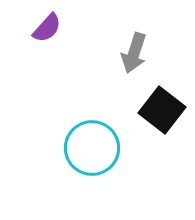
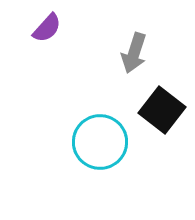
cyan circle: moved 8 px right, 6 px up
